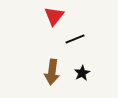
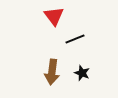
red triangle: rotated 15 degrees counterclockwise
black star: rotated 21 degrees counterclockwise
